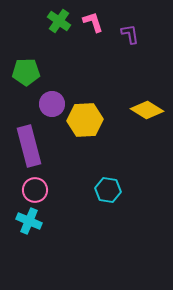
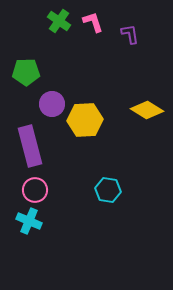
purple rectangle: moved 1 px right
